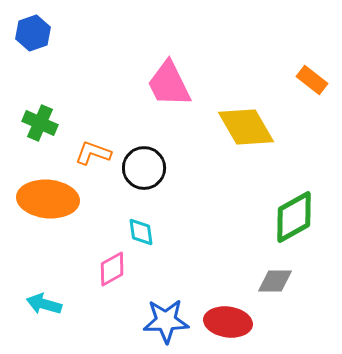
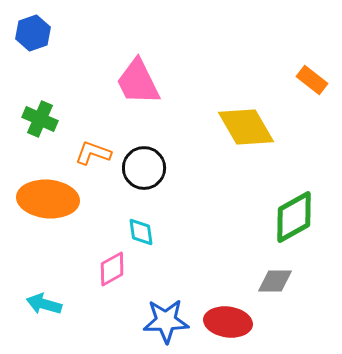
pink trapezoid: moved 31 px left, 2 px up
green cross: moved 4 px up
